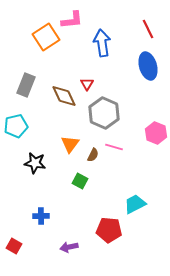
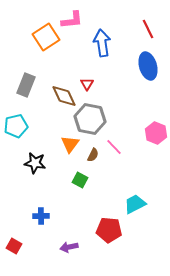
gray hexagon: moved 14 px left, 6 px down; rotated 12 degrees counterclockwise
pink line: rotated 30 degrees clockwise
green square: moved 1 px up
